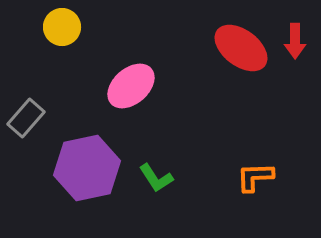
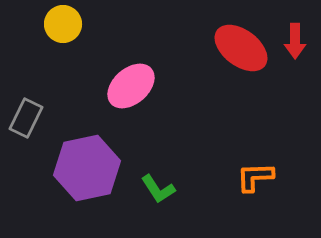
yellow circle: moved 1 px right, 3 px up
gray rectangle: rotated 15 degrees counterclockwise
green L-shape: moved 2 px right, 11 px down
